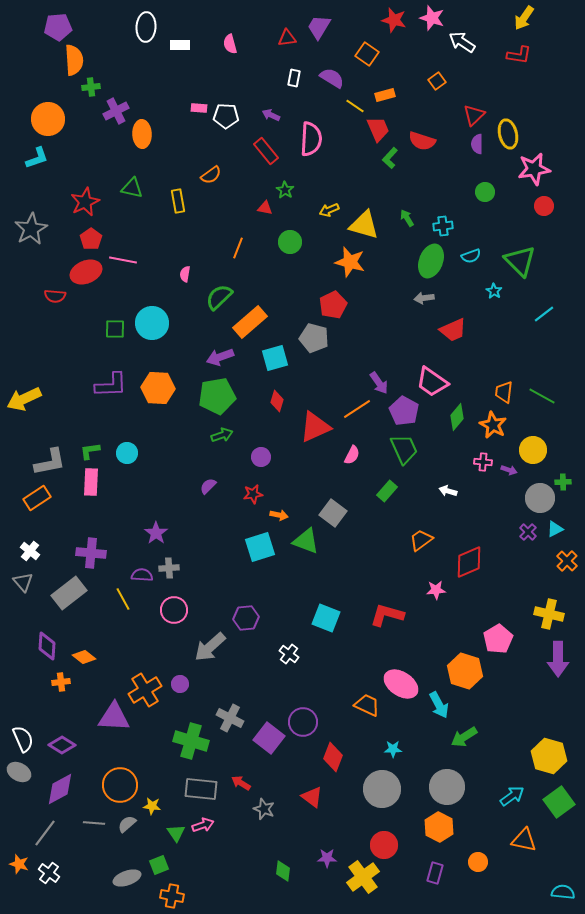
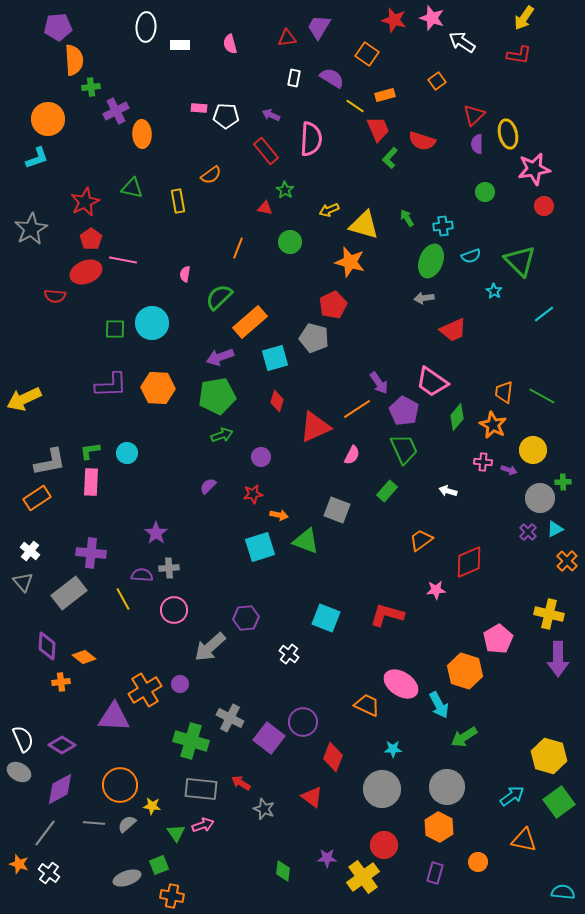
gray square at (333, 513): moved 4 px right, 3 px up; rotated 16 degrees counterclockwise
